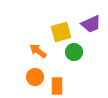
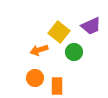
purple trapezoid: moved 2 px down
yellow square: moved 2 px left; rotated 35 degrees counterclockwise
orange arrow: moved 1 px right, 1 px up; rotated 54 degrees counterclockwise
orange circle: moved 1 px down
